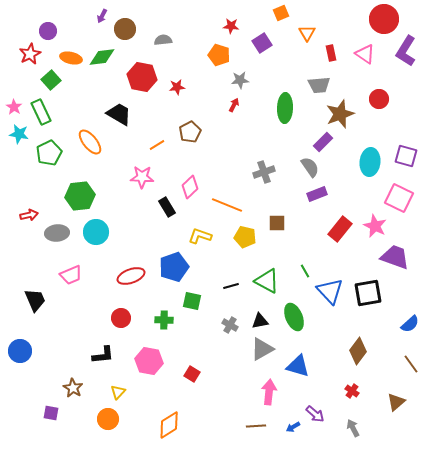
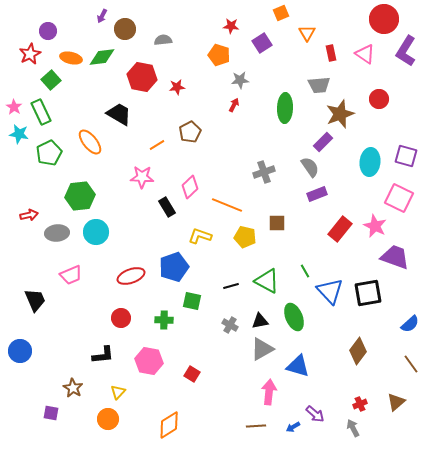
red cross at (352, 391): moved 8 px right, 13 px down; rotated 32 degrees clockwise
